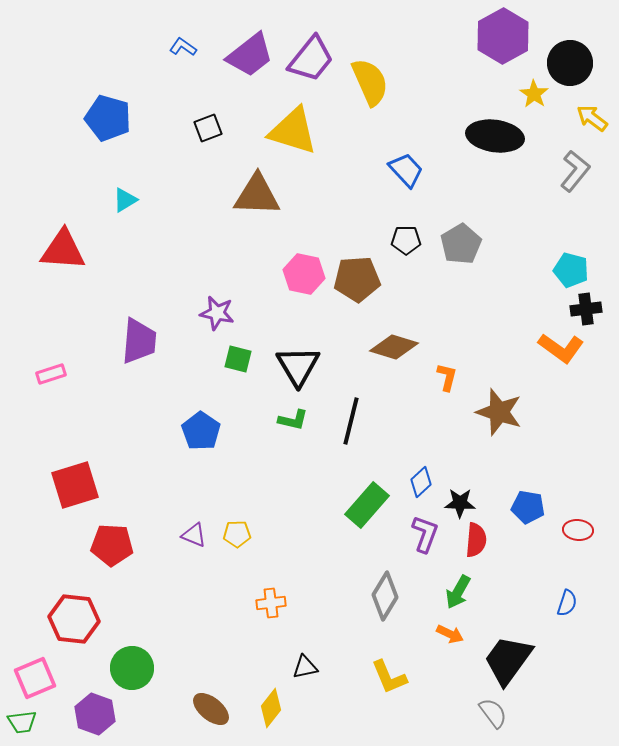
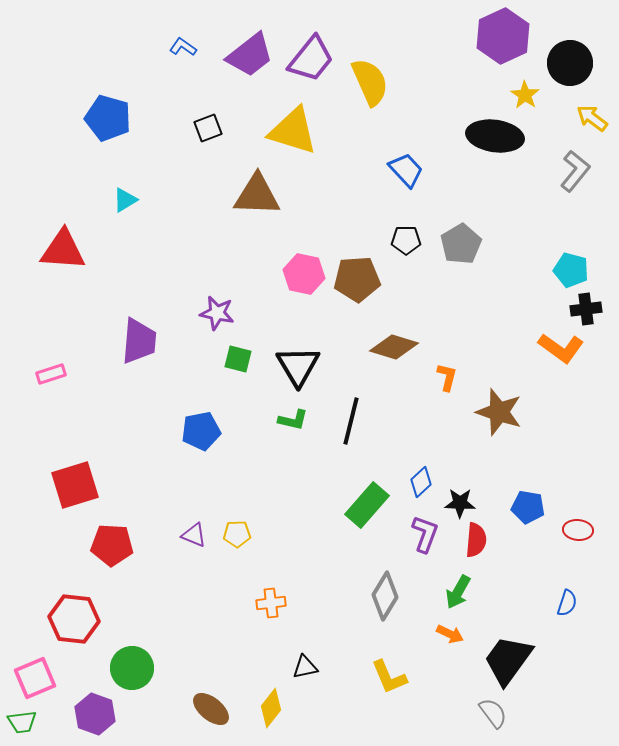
purple hexagon at (503, 36): rotated 4 degrees clockwise
yellow star at (534, 94): moved 9 px left, 1 px down
blue pentagon at (201, 431): rotated 27 degrees clockwise
